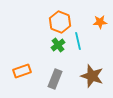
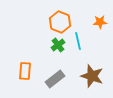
orange rectangle: moved 3 px right; rotated 66 degrees counterclockwise
gray rectangle: rotated 30 degrees clockwise
